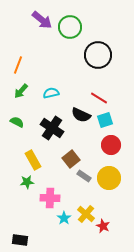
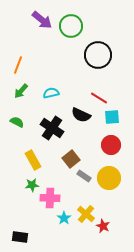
green circle: moved 1 px right, 1 px up
cyan square: moved 7 px right, 3 px up; rotated 14 degrees clockwise
green star: moved 5 px right, 3 px down
black rectangle: moved 3 px up
